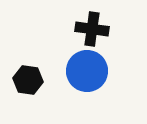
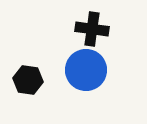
blue circle: moved 1 px left, 1 px up
